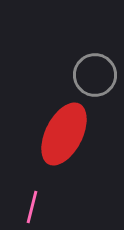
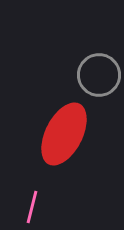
gray circle: moved 4 px right
